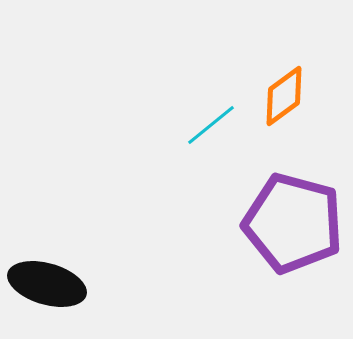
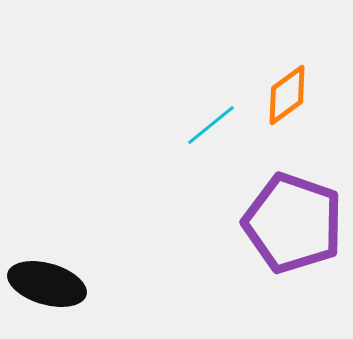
orange diamond: moved 3 px right, 1 px up
purple pentagon: rotated 4 degrees clockwise
